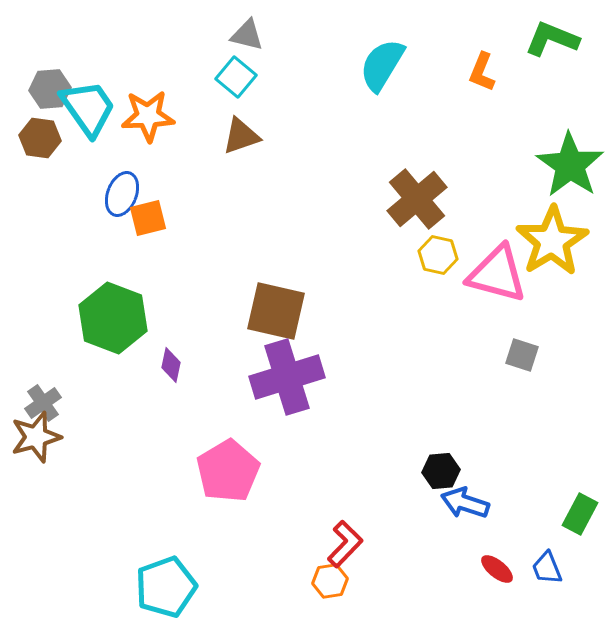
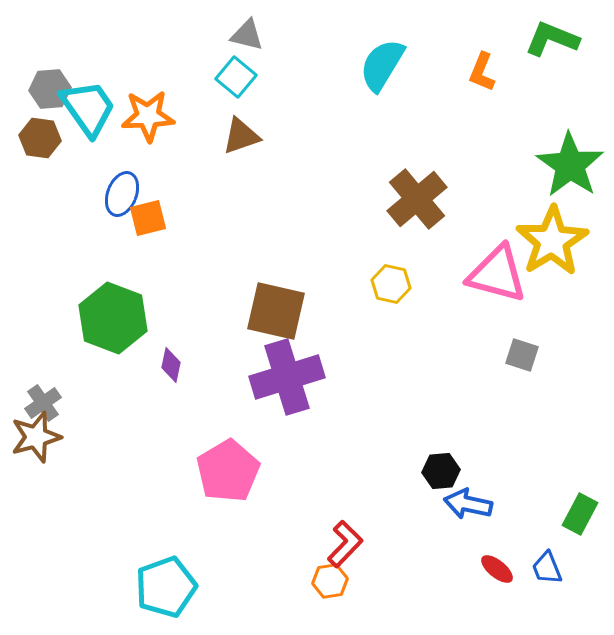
yellow hexagon: moved 47 px left, 29 px down
blue arrow: moved 3 px right, 1 px down; rotated 6 degrees counterclockwise
